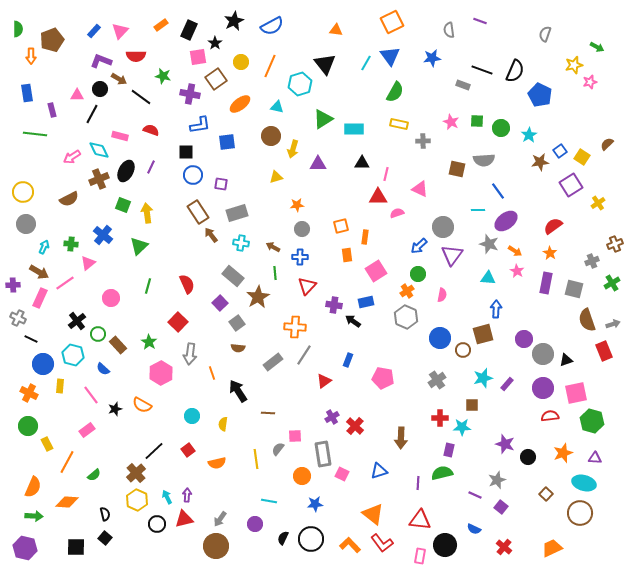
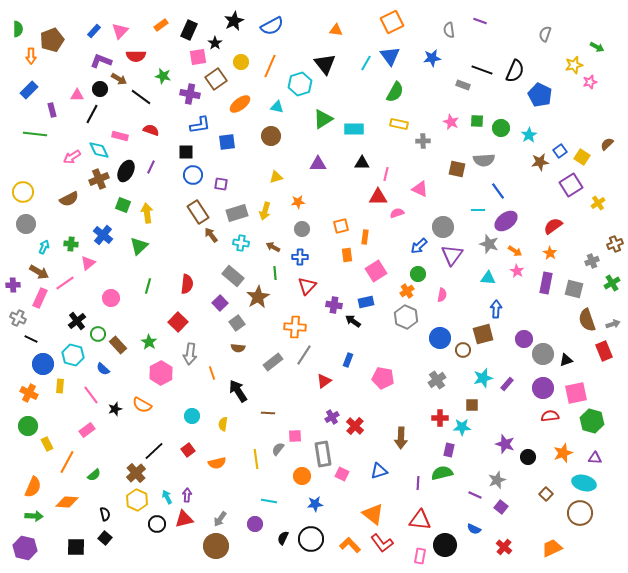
blue rectangle at (27, 93): moved 2 px right, 3 px up; rotated 54 degrees clockwise
yellow arrow at (293, 149): moved 28 px left, 62 px down
orange star at (297, 205): moved 1 px right, 3 px up
red semicircle at (187, 284): rotated 30 degrees clockwise
